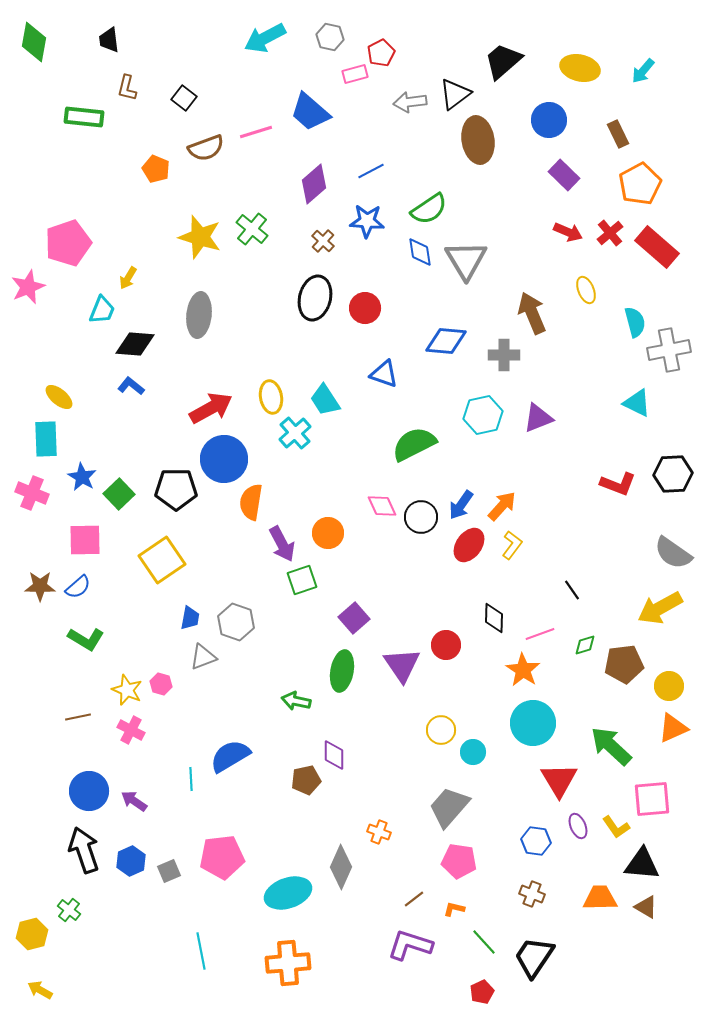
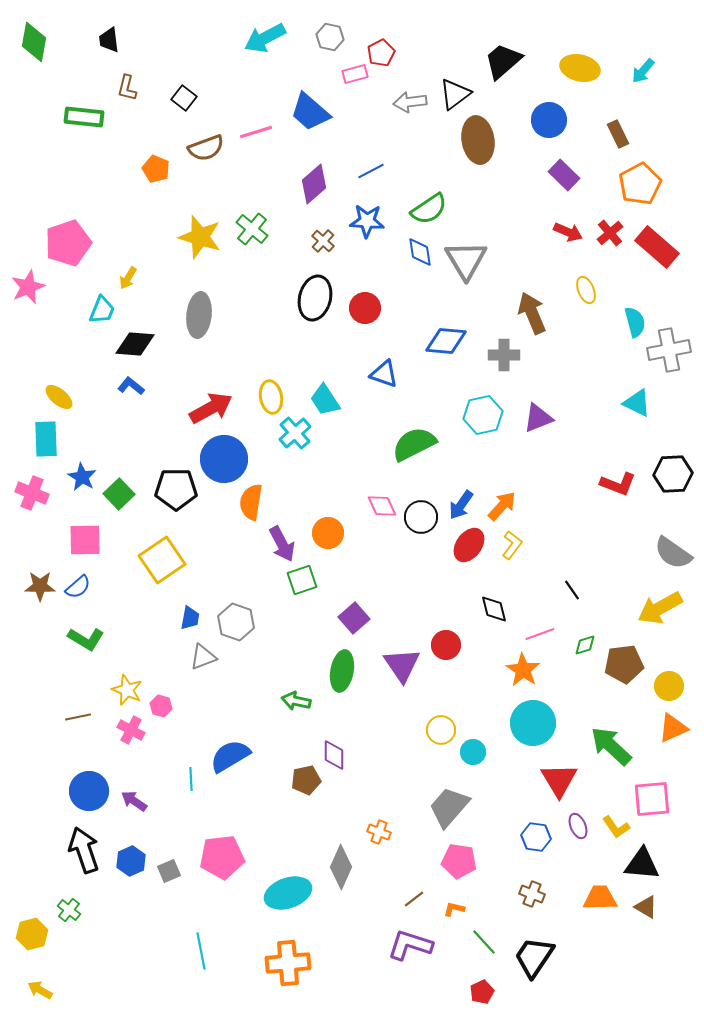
black diamond at (494, 618): moved 9 px up; rotated 16 degrees counterclockwise
pink hexagon at (161, 684): moved 22 px down
blue hexagon at (536, 841): moved 4 px up
